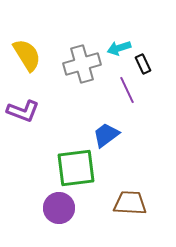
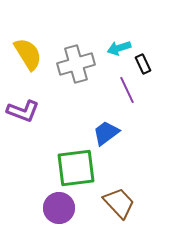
yellow semicircle: moved 1 px right, 1 px up
gray cross: moved 6 px left
blue trapezoid: moved 2 px up
brown trapezoid: moved 11 px left; rotated 44 degrees clockwise
